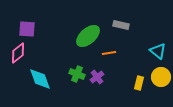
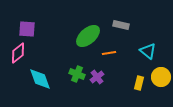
cyan triangle: moved 10 px left
